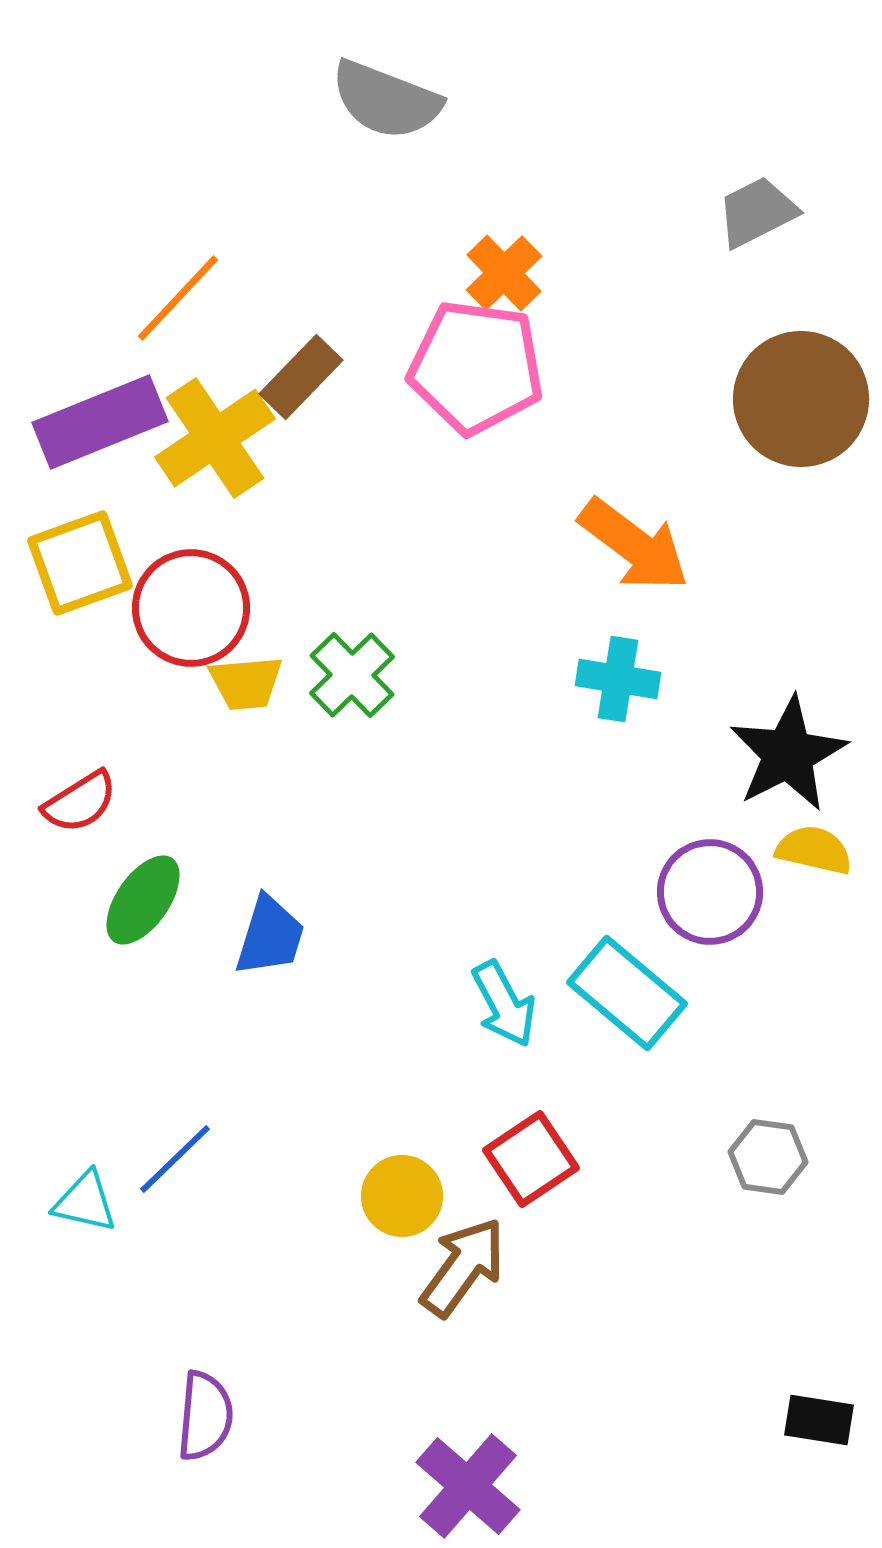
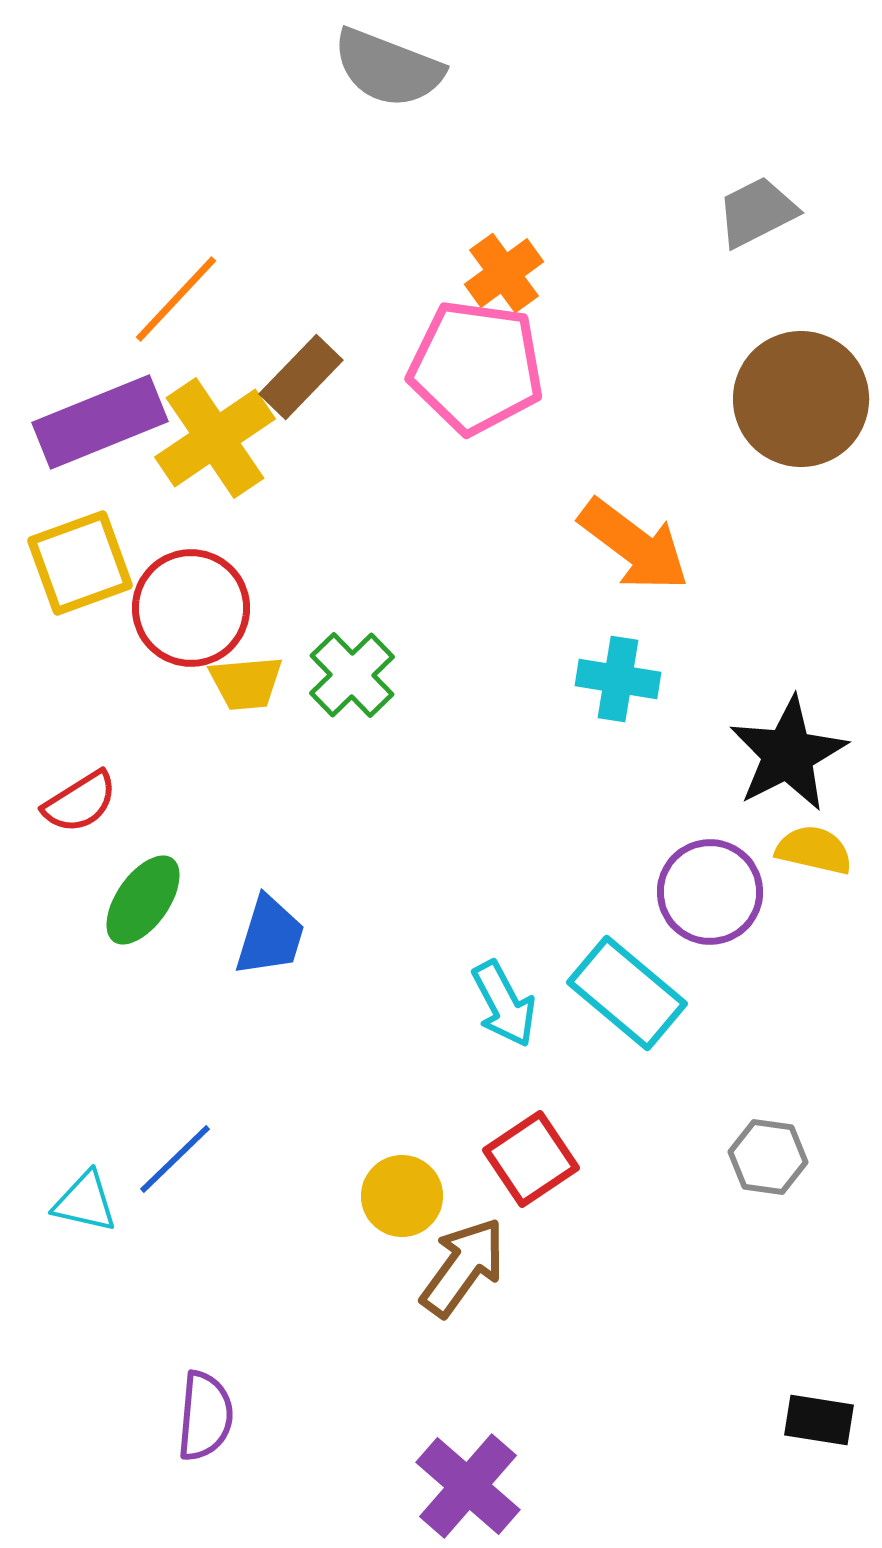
gray semicircle: moved 2 px right, 32 px up
orange cross: rotated 8 degrees clockwise
orange line: moved 2 px left, 1 px down
